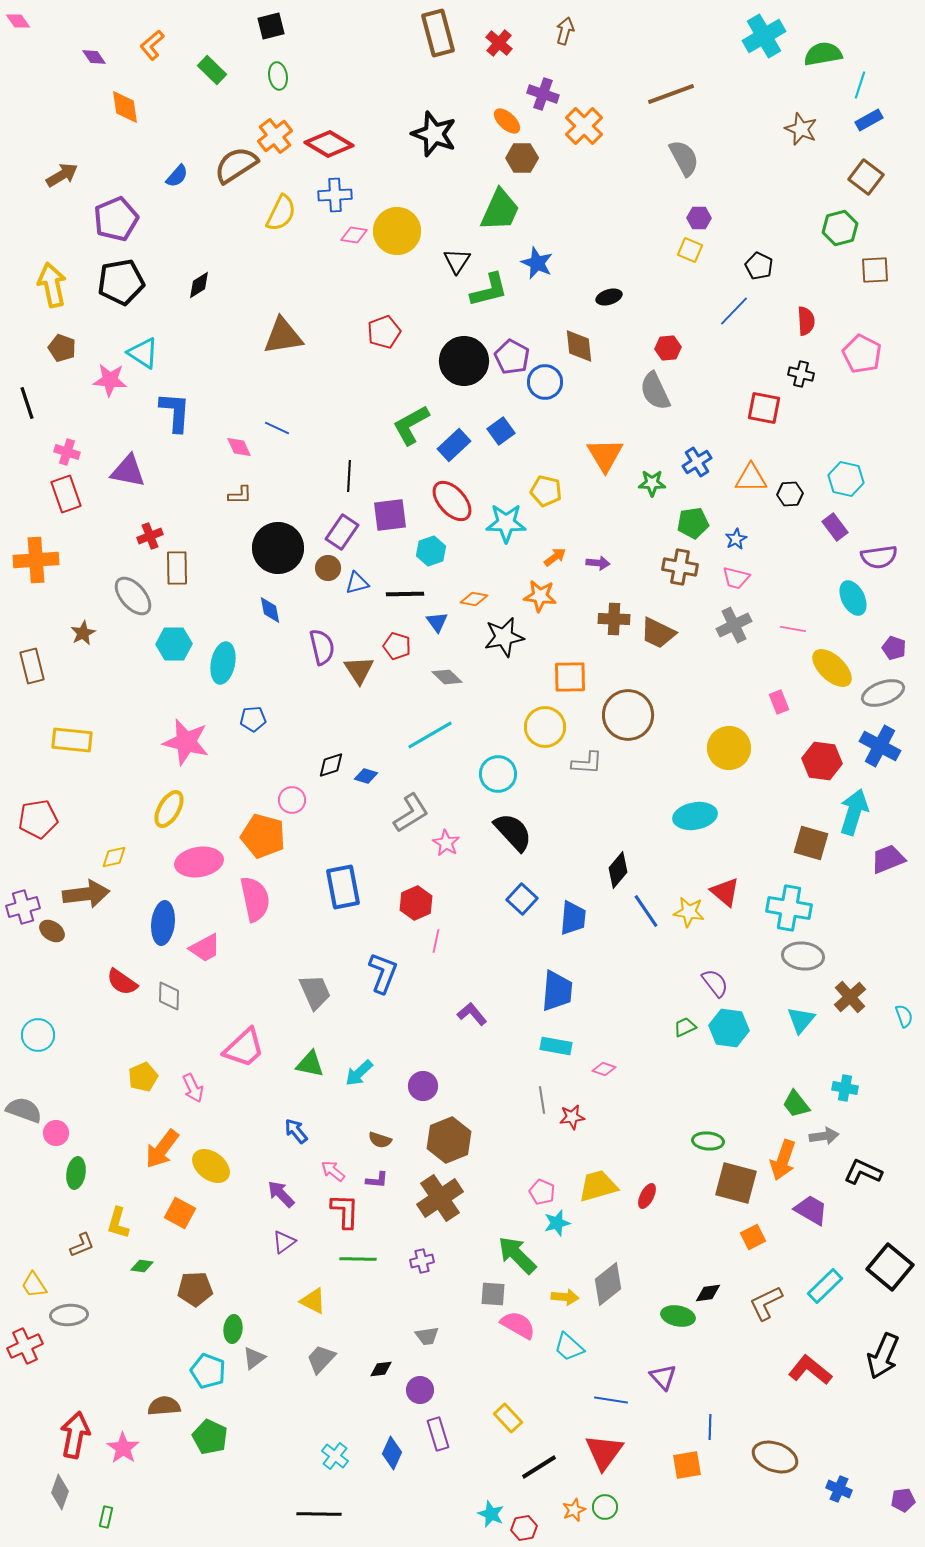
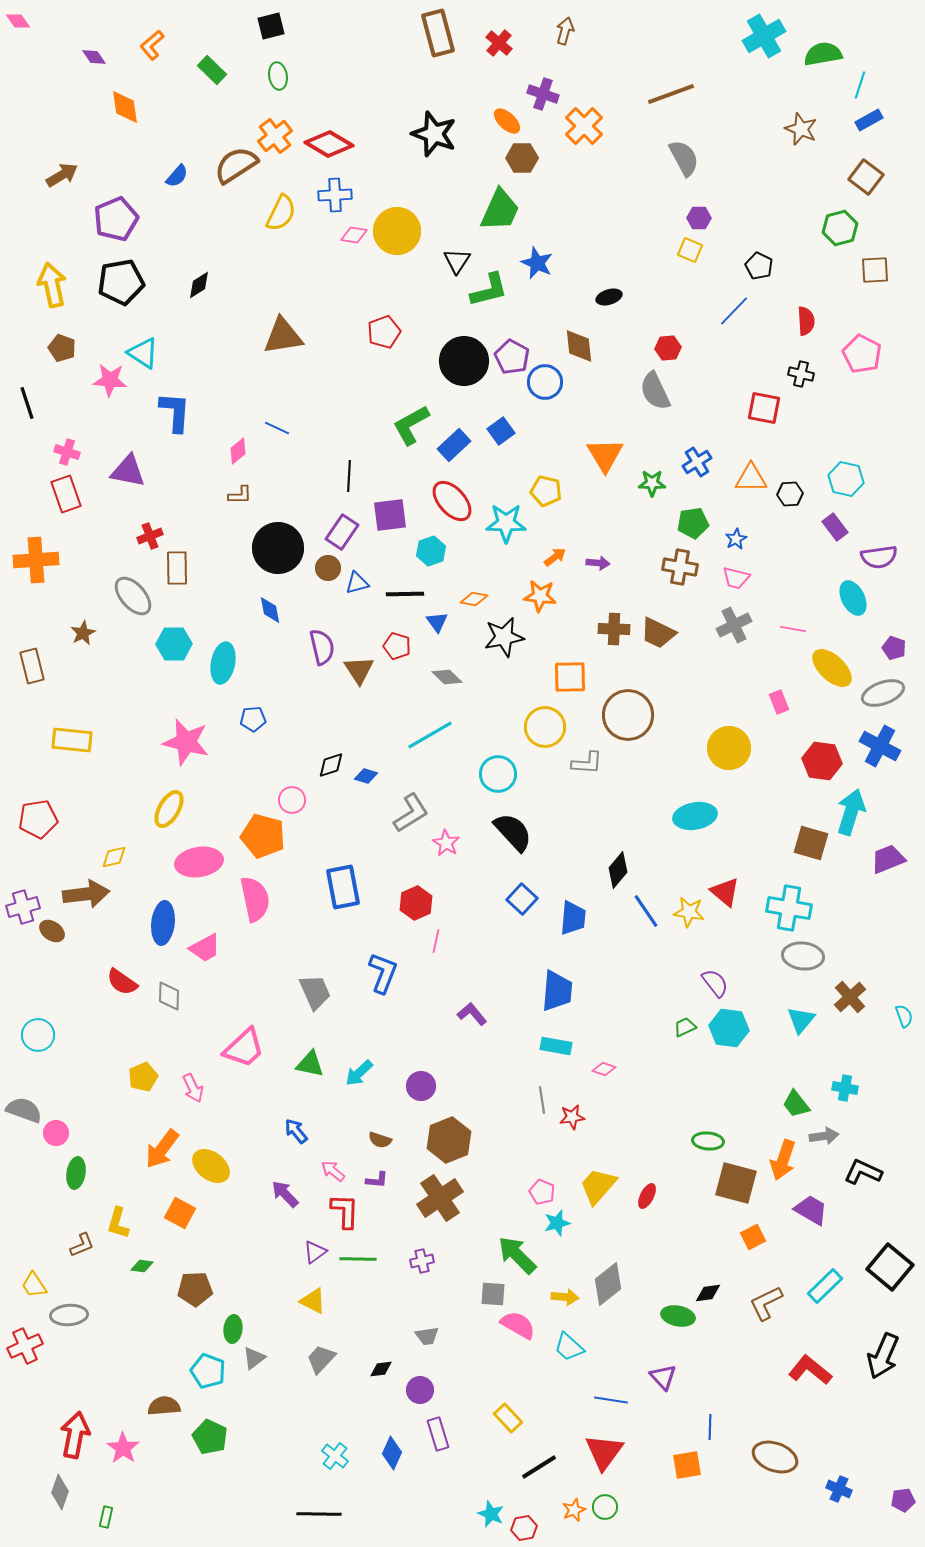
pink diamond at (239, 447): moved 1 px left, 4 px down; rotated 76 degrees clockwise
brown cross at (614, 619): moved 10 px down
cyan arrow at (854, 812): moved 3 px left
purple circle at (423, 1086): moved 2 px left
yellow trapezoid at (598, 1186): rotated 33 degrees counterclockwise
purple arrow at (281, 1194): moved 4 px right
purple triangle at (284, 1242): moved 31 px right, 10 px down
